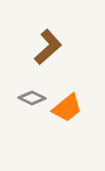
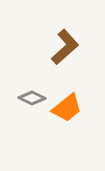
brown L-shape: moved 17 px right
